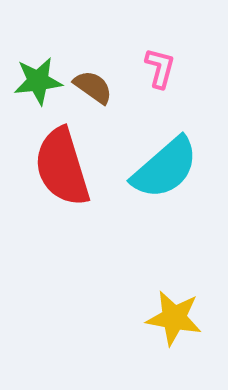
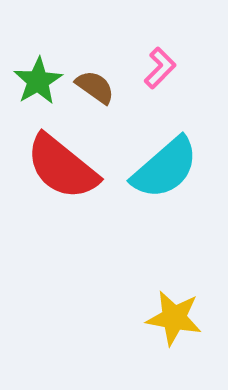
pink L-shape: rotated 30 degrees clockwise
green star: rotated 24 degrees counterclockwise
brown semicircle: moved 2 px right
red semicircle: rotated 34 degrees counterclockwise
